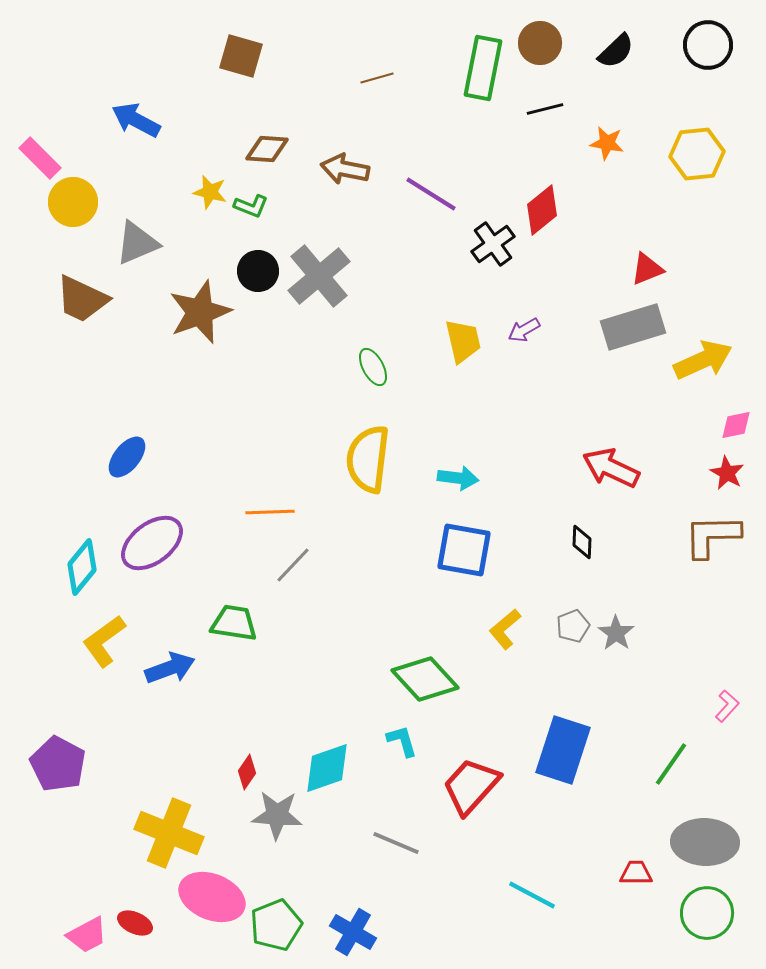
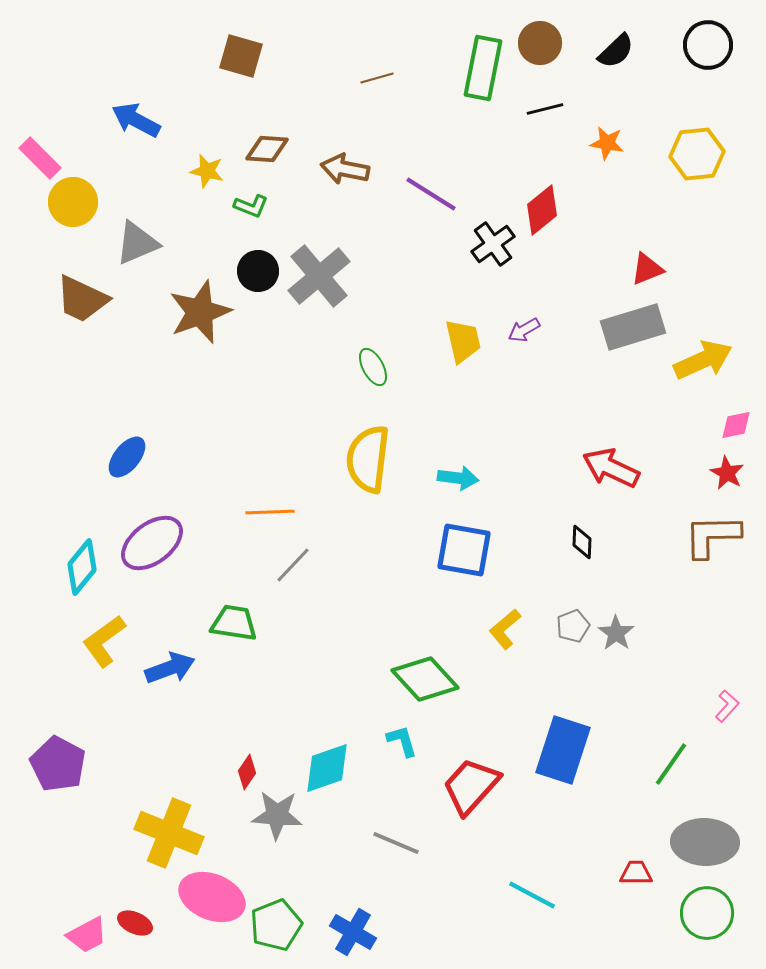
yellow star at (210, 192): moved 3 px left, 21 px up
